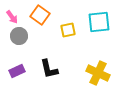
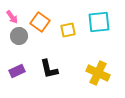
orange square: moved 7 px down
